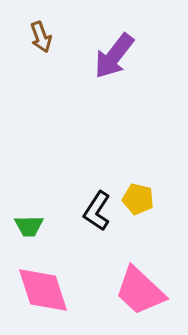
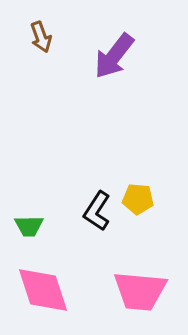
yellow pentagon: rotated 8 degrees counterclockwise
pink trapezoid: rotated 38 degrees counterclockwise
